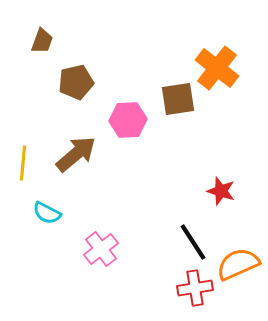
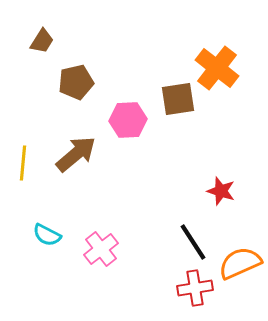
brown trapezoid: rotated 12 degrees clockwise
cyan semicircle: moved 22 px down
orange semicircle: moved 2 px right, 1 px up
